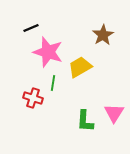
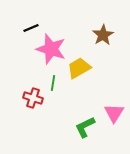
pink star: moved 3 px right, 3 px up
yellow trapezoid: moved 1 px left, 1 px down
green L-shape: moved 6 px down; rotated 60 degrees clockwise
